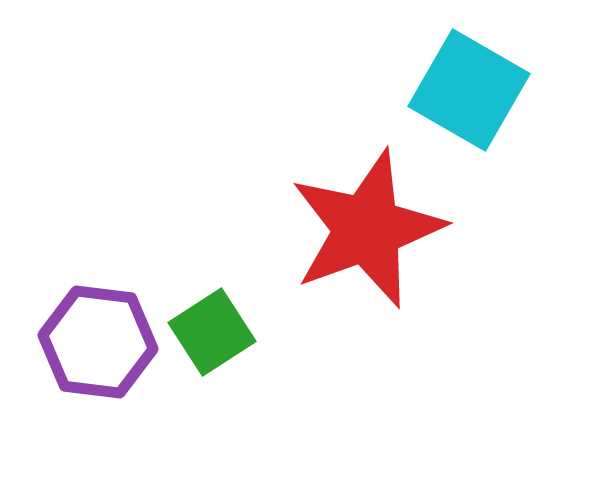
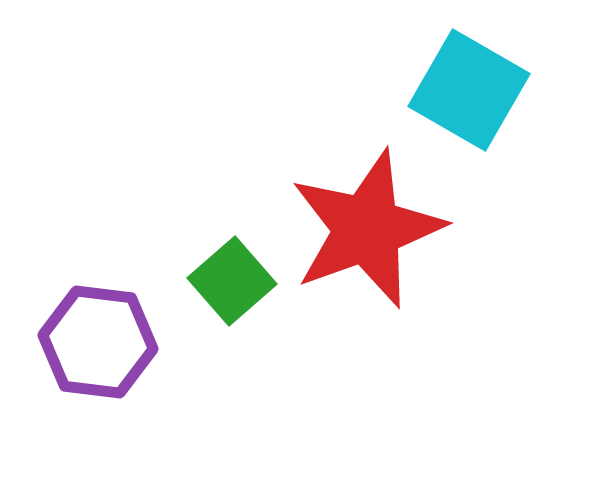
green square: moved 20 px right, 51 px up; rotated 8 degrees counterclockwise
